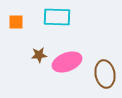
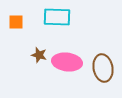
brown star: rotated 21 degrees clockwise
pink ellipse: rotated 28 degrees clockwise
brown ellipse: moved 2 px left, 6 px up
